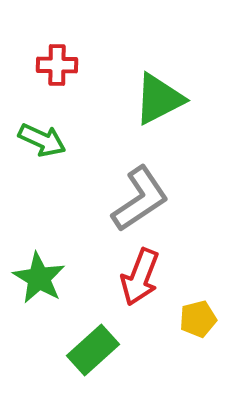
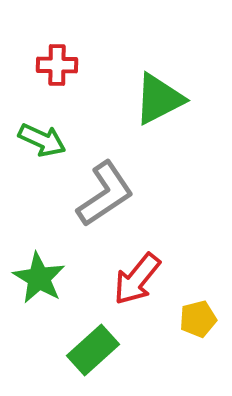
gray L-shape: moved 35 px left, 5 px up
red arrow: moved 3 px left, 2 px down; rotated 18 degrees clockwise
